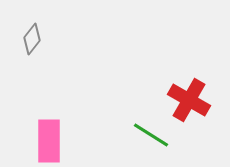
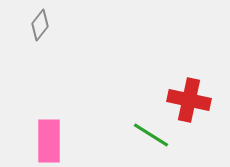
gray diamond: moved 8 px right, 14 px up
red cross: rotated 18 degrees counterclockwise
